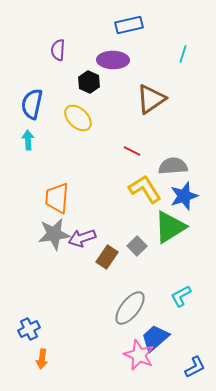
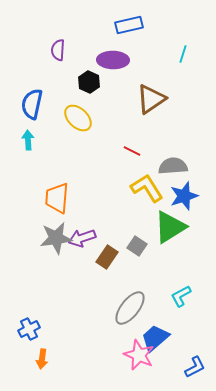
yellow L-shape: moved 2 px right, 1 px up
gray star: moved 2 px right, 4 px down
gray square: rotated 12 degrees counterclockwise
